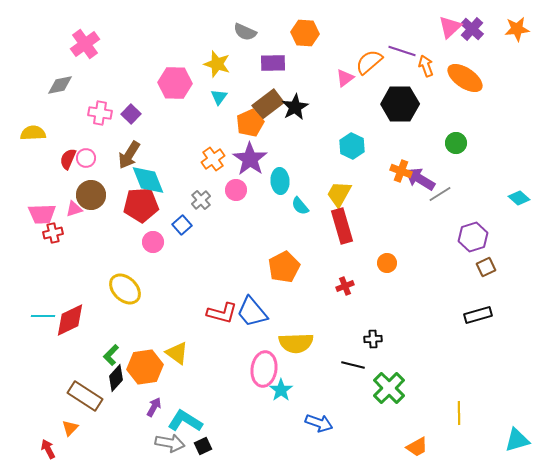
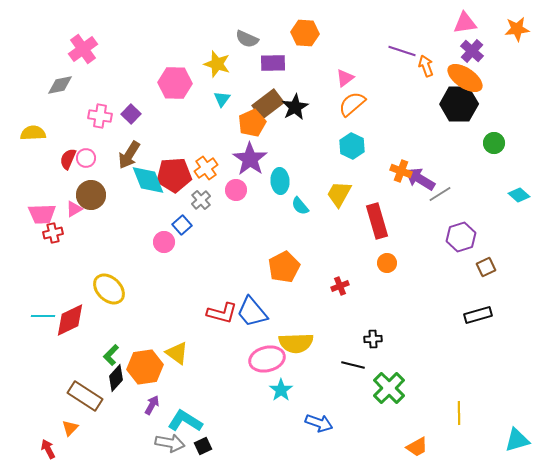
pink triangle at (450, 27): moved 15 px right, 4 px up; rotated 35 degrees clockwise
purple cross at (472, 29): moved 22 px down
gray semicircle at (245, 32): moved 2 px right, 7 px down
pink cross at (85, 44): moved 2 px left, 5 px down
orange semicircle at (369, 62): moved 17 px left, 42 px down
cyan triangle at (219, 97): moved 3 px right, 2 px down
black hexagon at (400, 104): moved 59 px right
pink cross at (100, 113): moved 3 px down
orange pentagon at (250, 123): moved 2 px right
green circle at (456, 143): moved 38 px right
orange cross at (213, 159): moved 7 px left, 9 px down
cyan diamond at (519, 198): moved 3 px up
red pentagon at (141, 205): moved 33 px right, 30 px up
pink triangle at (74, 209): rotated 12 degrees counterclockwise
red rectangle at (342, 226): moved 35 px right, 5 px up
purple hexagon at (473, 237): moved 12 px left
pink circle at (153, 242): moved 11 px right
red cross at (345, 286): moved 5 px left
yellow ellipse at (125, 289): moved 16 px left
pink ellipse at (264, 369): moved 3 px right, 10 px up; rotated 68 degrees clockwise
purple arrow at (154, 407): moved 2 px left, 2 px up
